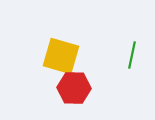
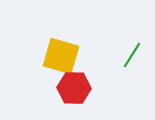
green line: rotated 20 degrees clockwise
